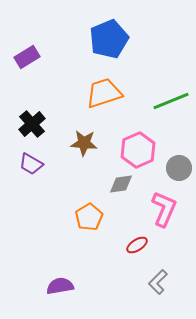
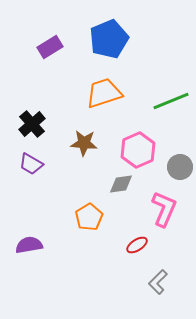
purple rectangle: moved 23 px right, 10 px up
gray circle: moved 1 px right, 1 px up
purple semicircle: moved 31 px left, 41 px up
